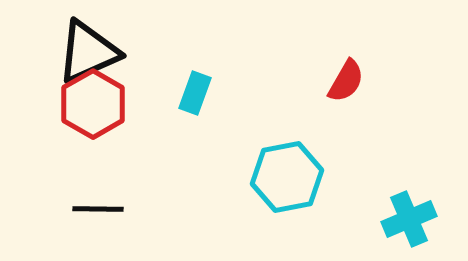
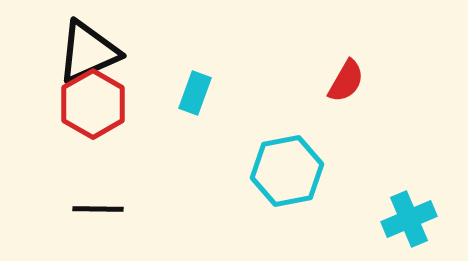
cyan hexagon: moved 6 px up
